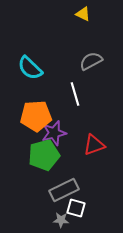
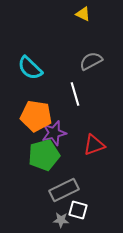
orange pentagon: rotated 12 degrees clockwise
white square: moved 2 px right, 2 px down
